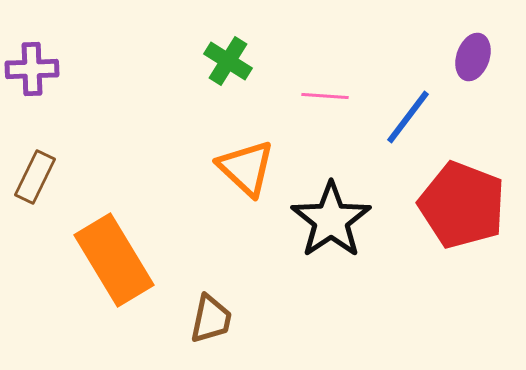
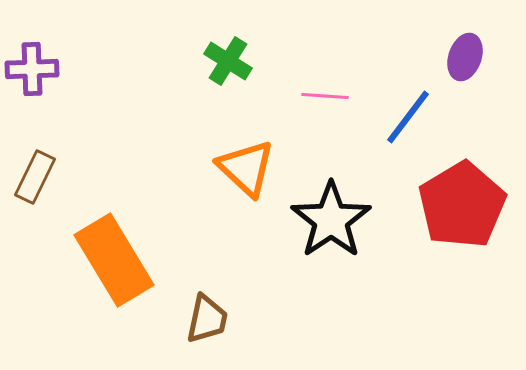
purple ellipse: moved 8 px left
red pentagon: rotated 20 degrees clockwise
brown trapezoid: moved 4 px left
